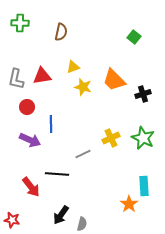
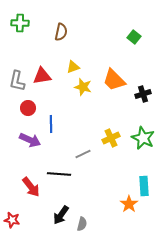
gray L-shape: moved 1 px right, 2 px down
red circle: moved 1 px right, 1 px down
black line: moved 2 px right
